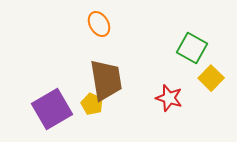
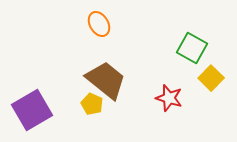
brown trapezoid: rotated 42 degrees counterclockwise
purple square: moved 20 px left, 1 px down
